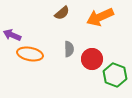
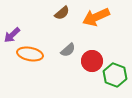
orange arrow: moved 4 px left
purple arrow: rotated 66 degrees counterclockwise
gray semicircle: moved 1 px left, 1 px down; rotated 49 degrees clockwise
red circle: moved 2 px down
